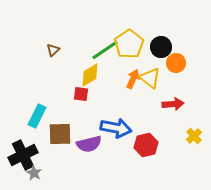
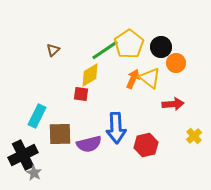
blue arrow: rotated 76 degrees clockwise
